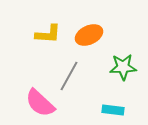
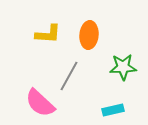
orange ellipse: rotated 60 degrees counterclockwise
cyan rectangle: rotated 20 degrees counterclockwise
